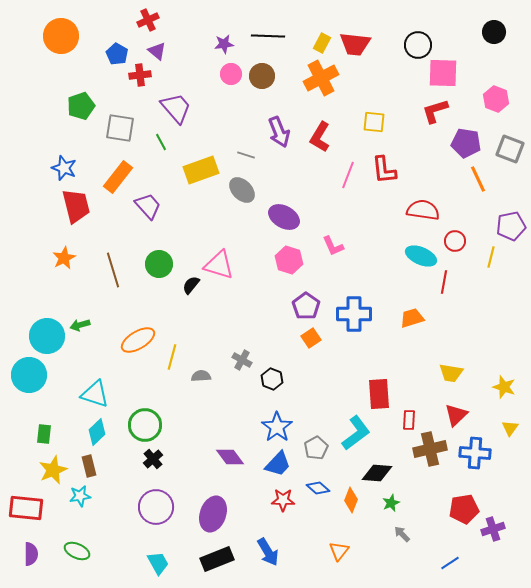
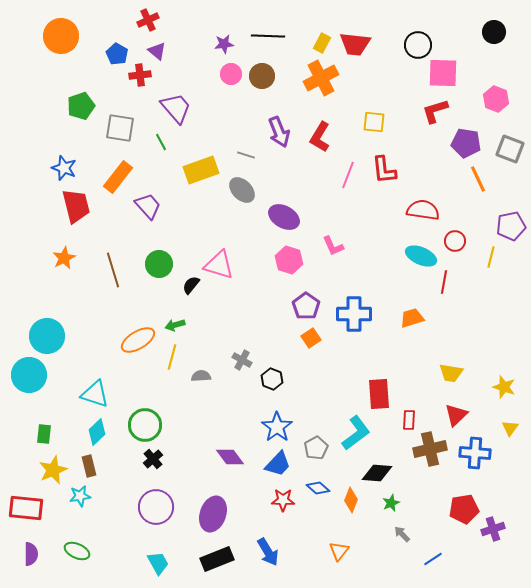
green arrow at (80, 325): moved 95 px right
blue line at (450, 563): moved 17 px left, 4 px up
